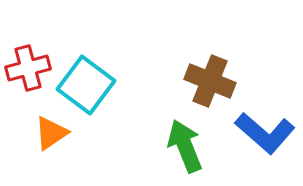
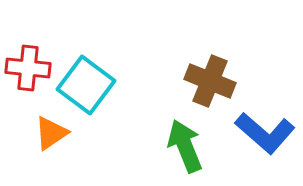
red cross: rotated 21 degrees clockwise
